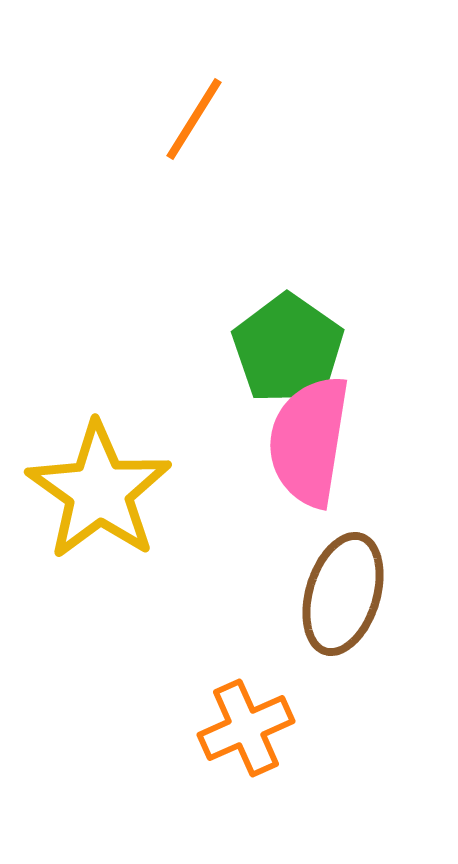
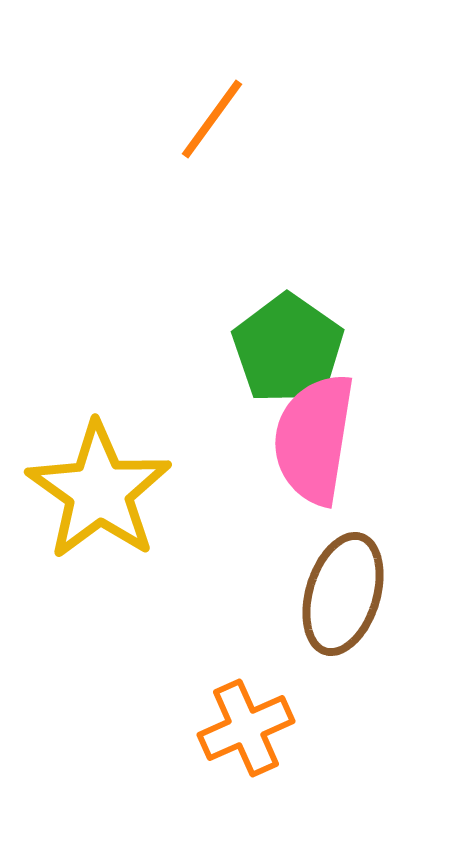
orange line: moved 18 px right; rotated 4 degrees clockwise
pink semicircle: moved 5 px right, 2 px up
